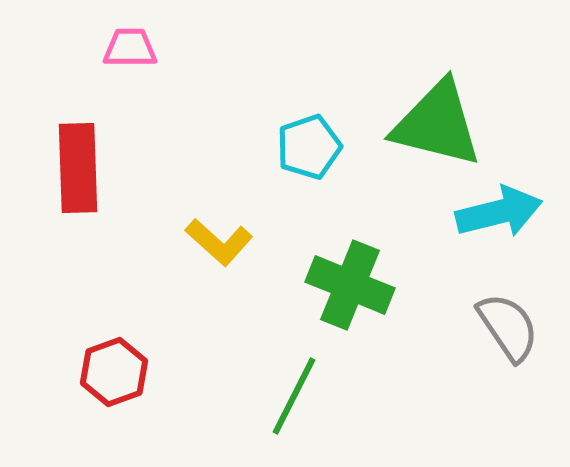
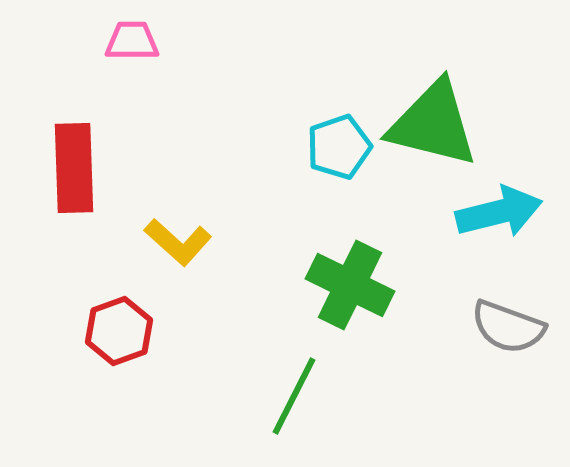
pink trapezoid: moved 2 px right, 7 px up
green triangle: moved 4 px left
cyan pentagon: moved 30 px right
red rectangle: moved 4 px left
yellow L-shape: moved 41 px left
green cross: rotated 4 degrees clockwise
gray semicircle: rotated 144 degrees clockwise
red hexagon: moved 5 px right, 41 px up
